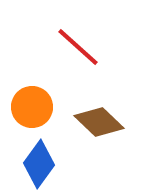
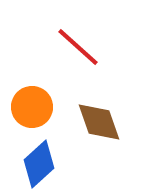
brown diamond: rotated 27 degrees clockwise
blue diamond: rotated 12 degrees clockwise
